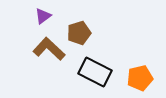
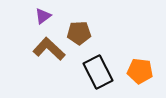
brown pentagon: rotated 15 degrees clockwise
black rectangle: moved 3 px right; rotated 36 degrees clockwise
orange pentagon: moved 7 px up; rotated 20 degrees clockwise
